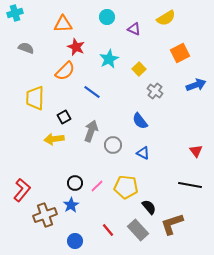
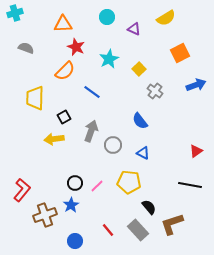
red triangle: rotated 32 degrees clockwise
yellow pentagon: moved 3 px right, 5 px up
